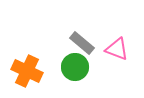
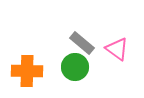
pink triangle: rotated 15 degrees clockwise
orange cross: rotated 24 degrees counterclockwise
